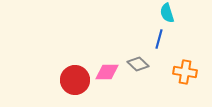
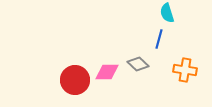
orange cross: moved 2 px up
